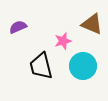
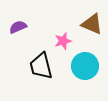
cyan circle: moved 2 px right
